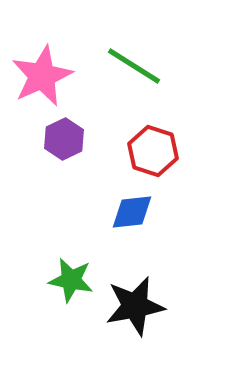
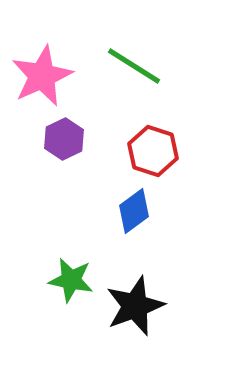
blue diamond: moved 2 px right, 1 px up; rotated 30 degrees counterclockwise
black star: rotated 10 degrees counterclockwise
